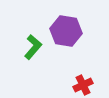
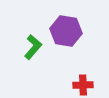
red cross: rotated 24 degrees clockwise
